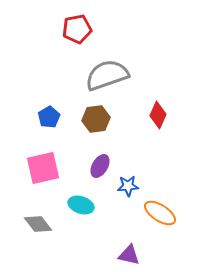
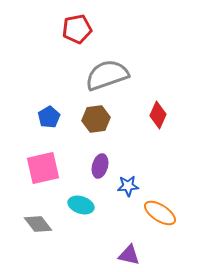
purple ellipse: rotated 15 degrees counterclockwise
